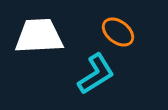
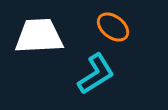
orange ellipse: moved 5 px left, 5 px up
